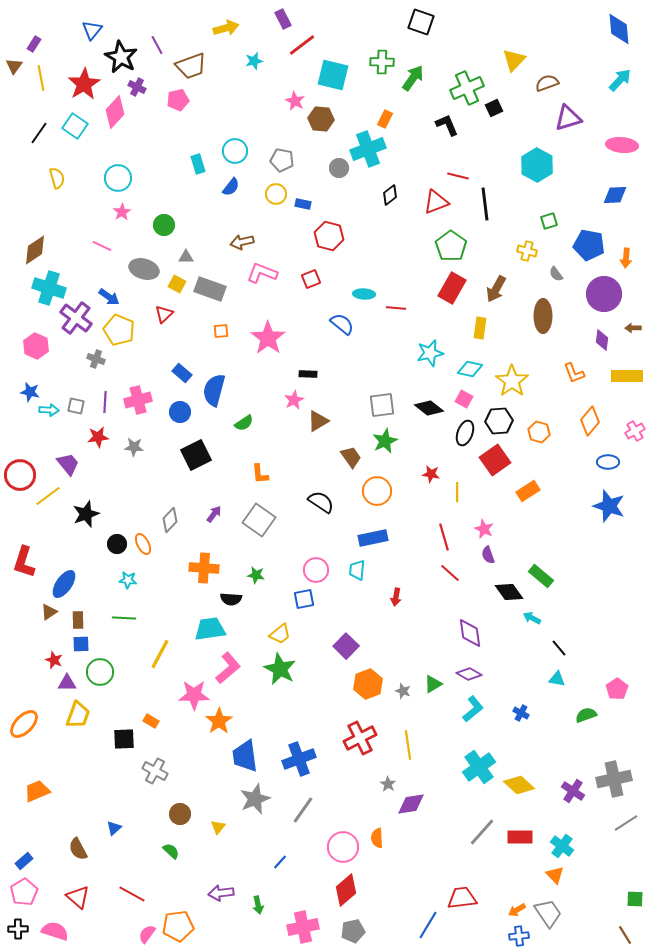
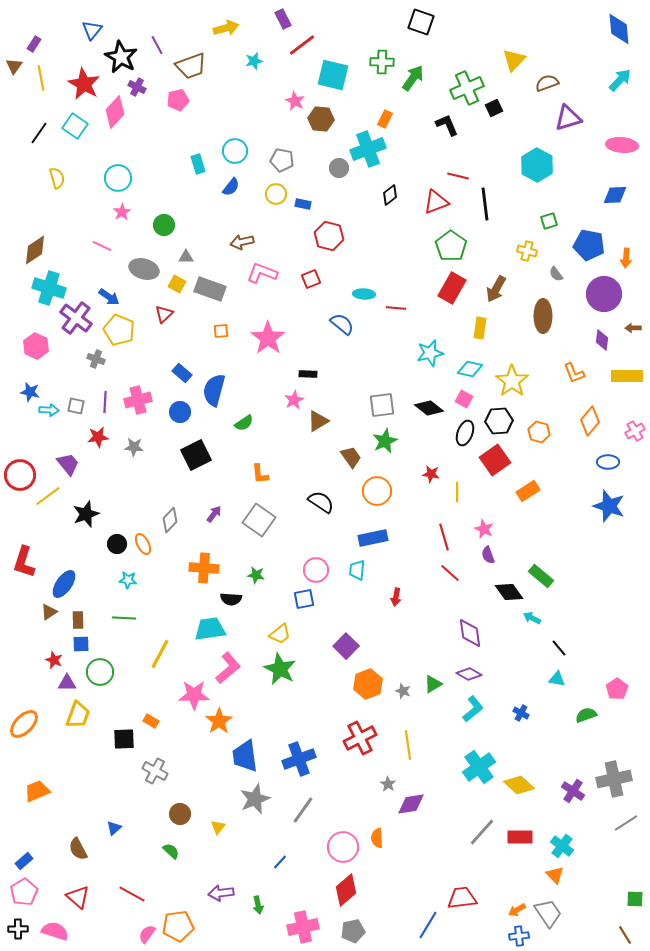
red star at (84, 84): rotated 12 degrees counterclockwise
